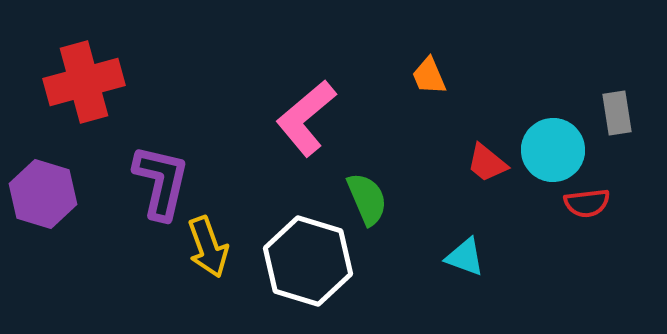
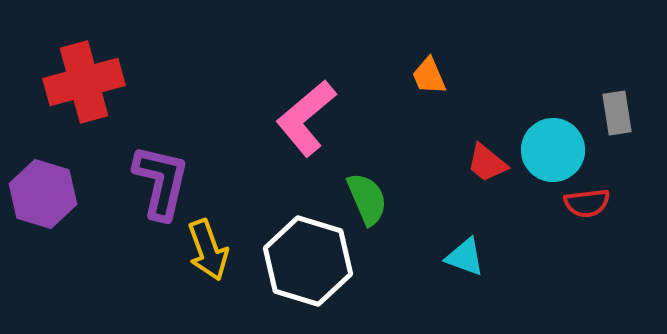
yellow arrow: moved 3 px down
